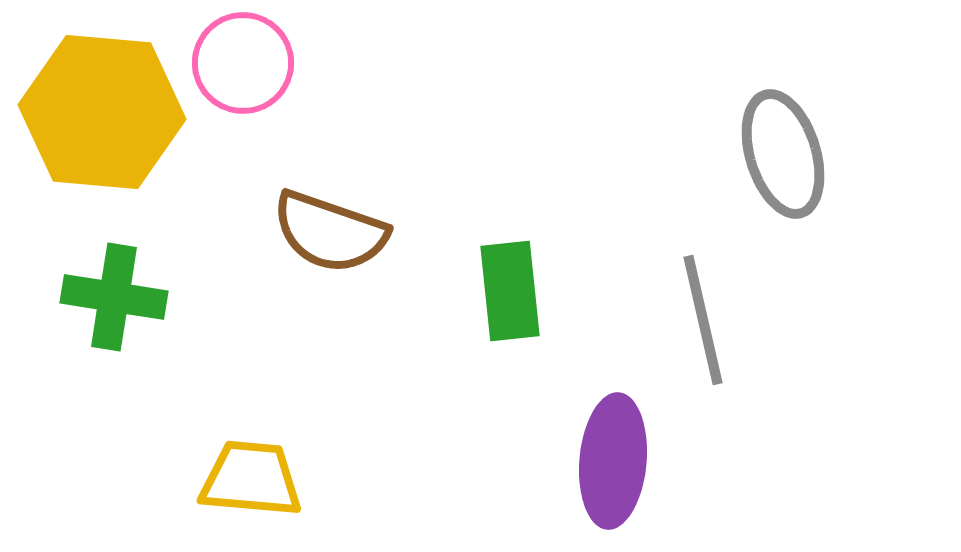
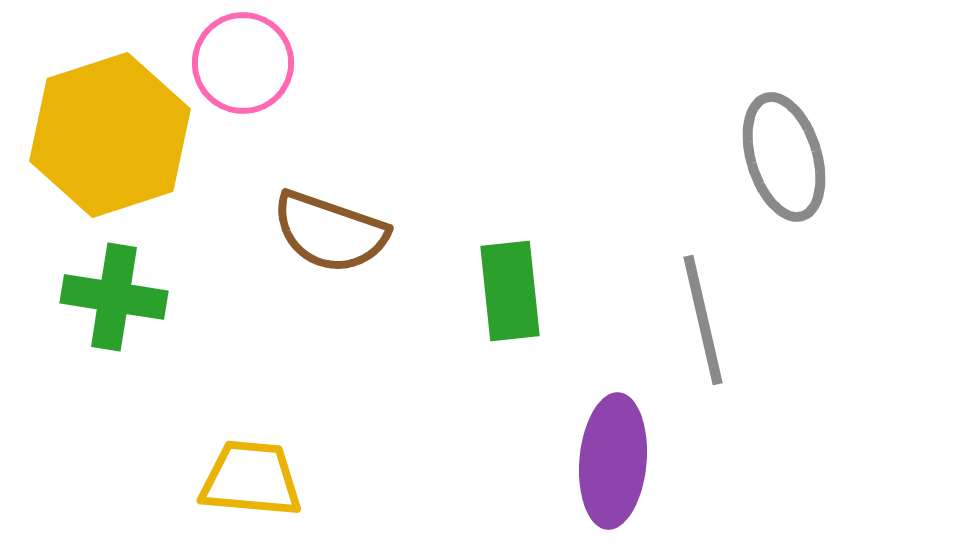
yellow hexagon: moved 8 px right, 23 px down; rotated 23 degrees counterclockwise
gray ellipse: moved 1 px right, 3 px down
